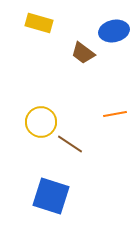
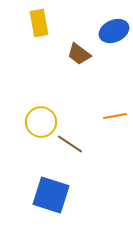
yellow rectangle: rotated 64 degrees clockwise
blue ellipse: rotated 12 degrees counterclockwise
brown trapezoid: moved 4 px left, 1 px down
orange line: moved 2 px down
blue square: moved 1 px up
